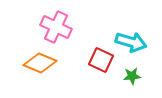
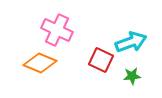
pink cross: moved 1 px right, 3 px down
cyan arrow: rotated 36 degrees counterclockwise
